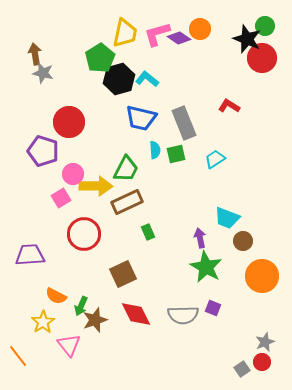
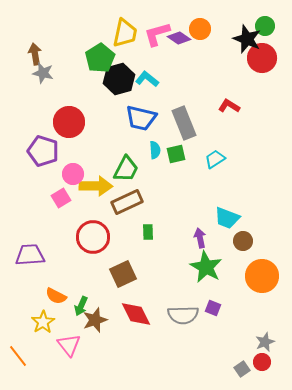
green rectangle at (148, 232): rotated 21 degrees clockwise
red circle at (84, 234): moved 9 px right, 3 px down
